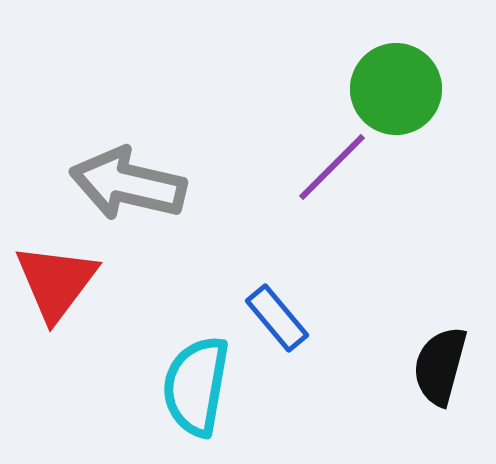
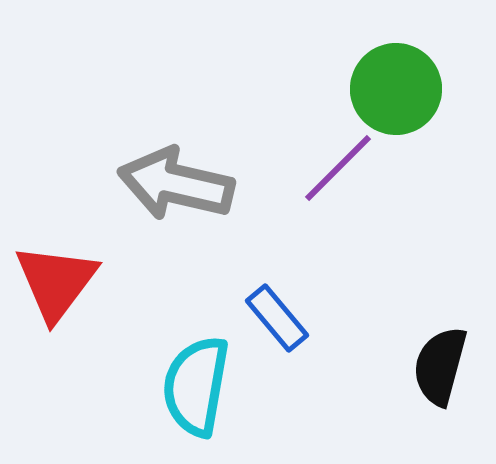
purple line: moved 6 px right, 1 px down
gray arrow: moved 48 px right
